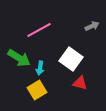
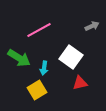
white square: moved 2 px up
cyan arrow: moved 4 px right
red triangle: rotated 28 degrees counterclockwise
